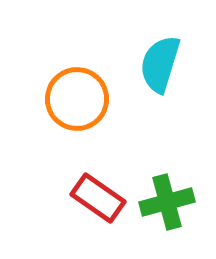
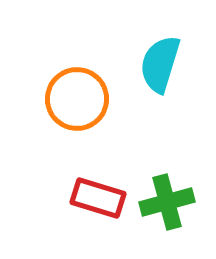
red rectangle: rotated 18 degrees counterclockwise
